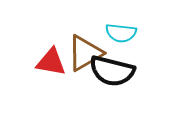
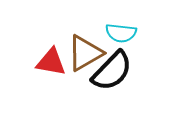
black semicircle: rotated 60 degrees counterclockwise
